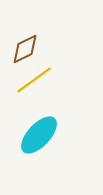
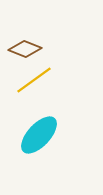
brown diamond: rotated 48 degrees clockwise
